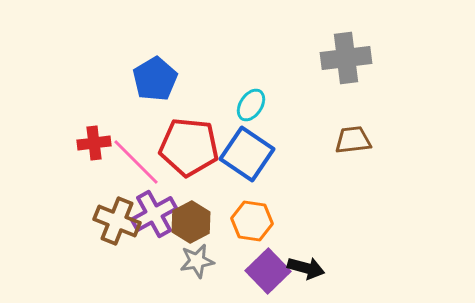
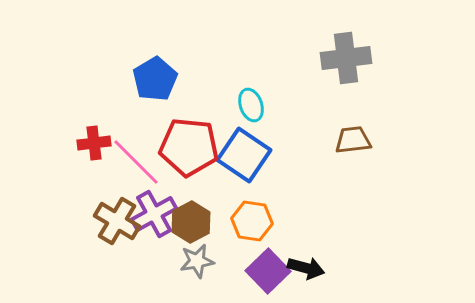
cyan ellipse: rotated 52 degrees counterclockwise
blue square: moved 3 px left, 1 px down
brown cross: rotated 9 degrees clockwise
